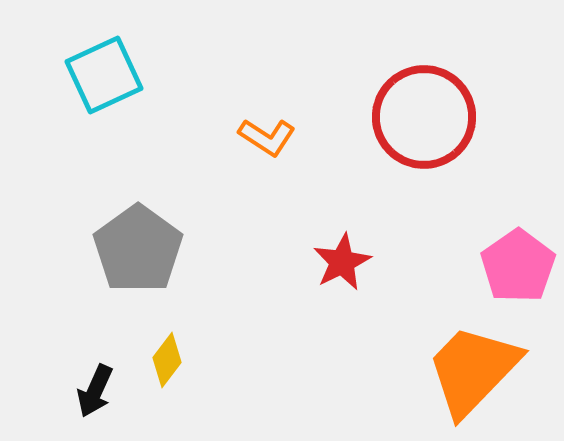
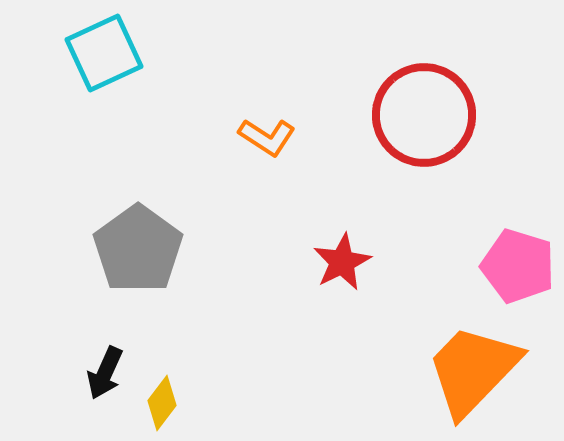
cyan square: moved 22 px up
red circle: moved 2 px up
pink pentagon: rotated 20 degrees counterclockwise
yellow diamond: moved 5 px left, 43 px down
black arrow: moved 10 px right, 18 px up
